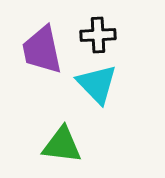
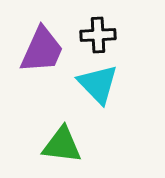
purple trapezoid: rotated 144 degrees counterclockwise
cyan triangle: moved 1 px right
